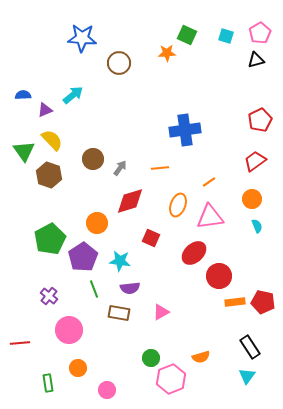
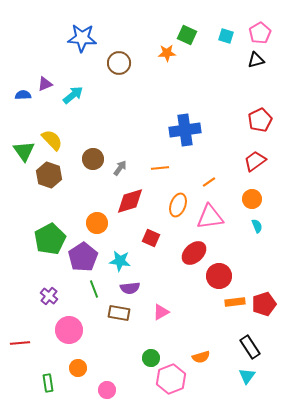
purple triangle at (45, 110): moved 26 px up
red pentagon at (263, 302): moved 1 px right, 2 px down; rotated 30 degrees counterclockwise
